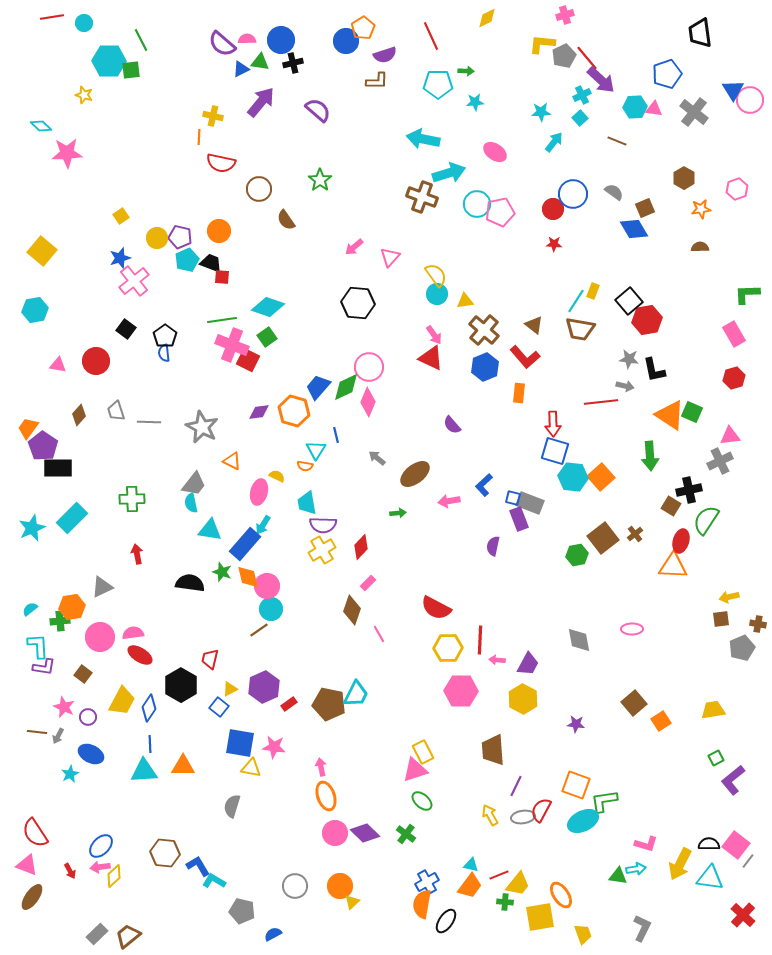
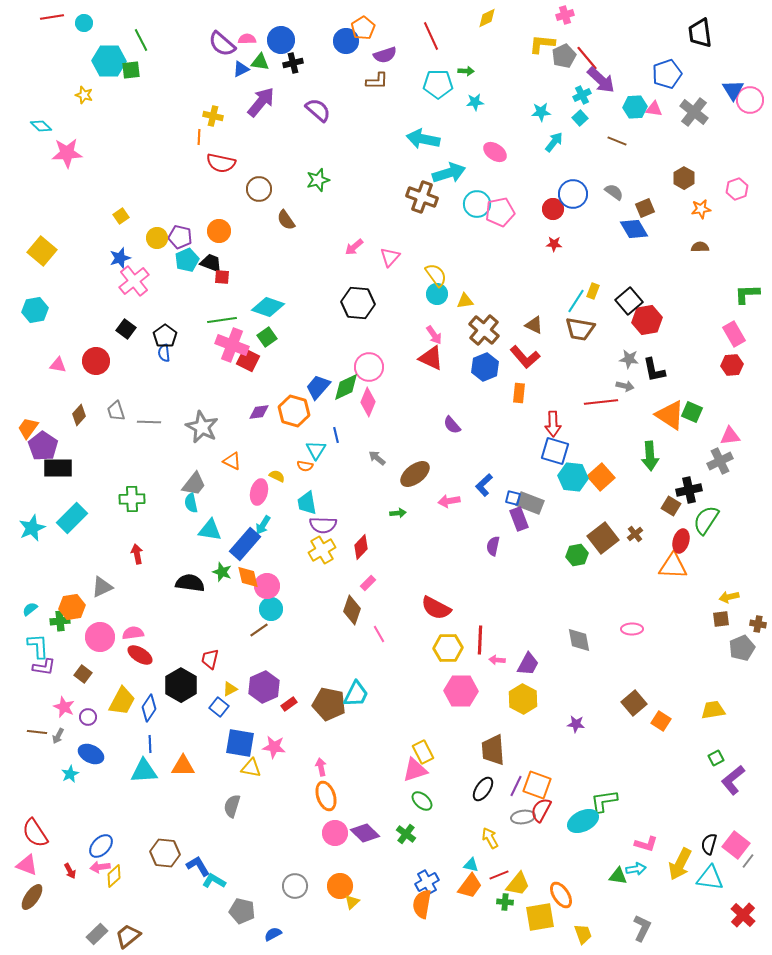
green star at (320, 180): moved 2 px left; rotated 20 degrees clockwise
brown triangle at (534, 325): rotated 12 degrees counterclockwise
red hexagon at (734, 378): moved 2 px left, 13 px up; rotated 10 degrees clockwise
orange square at (661, 721): rotated 24 degrees counterclockwise
orange square at (576, 785): moved 39 px left
yellow arrow at (490, 815): moved 23 px down
black semicircle at (709, 844): rotated 75 degrees counterclockwise
black ellipse at (446, 921): moved 37 px right, 132 px up
